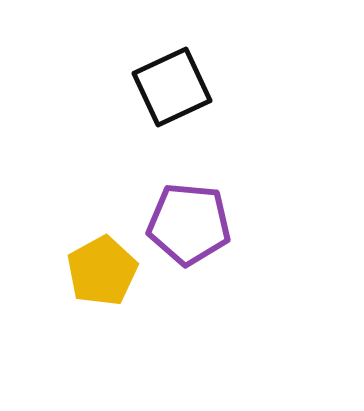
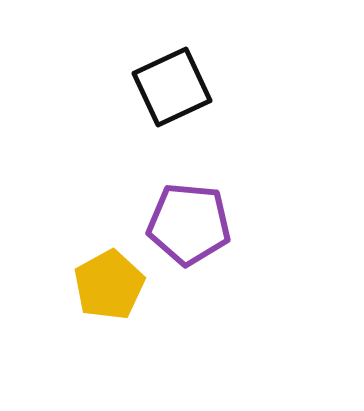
yellow pentagon: moved 7 px right, 14 px down
